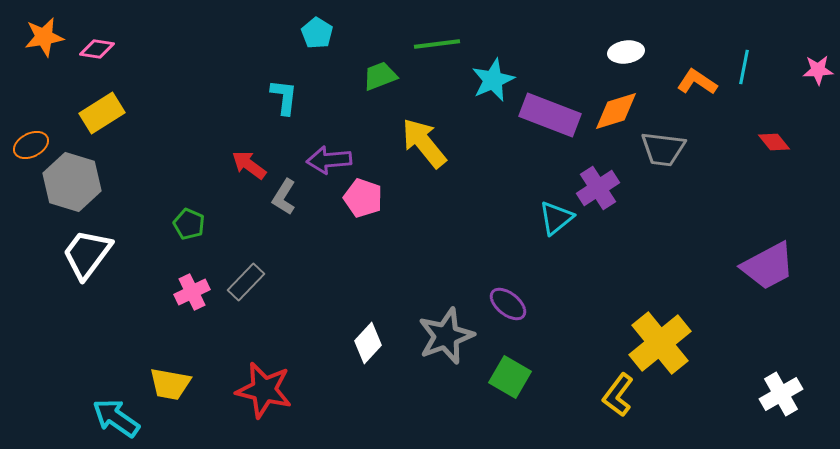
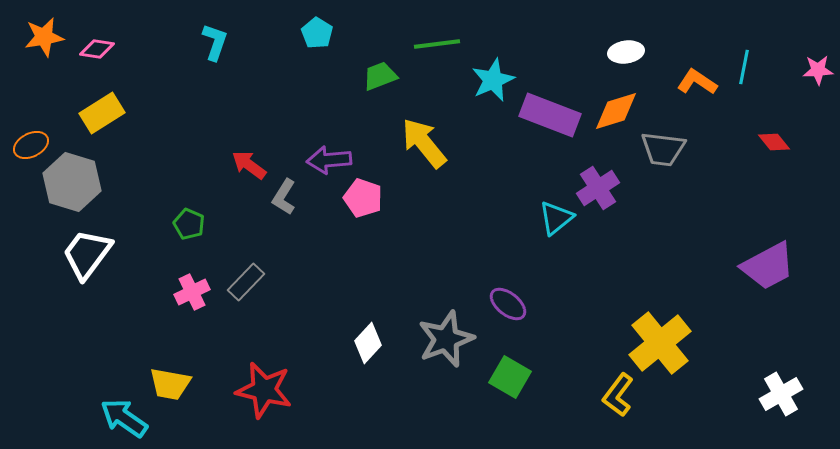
cyan L-shape: moved 69 px left, 55 px up; rotated 12 degrees clockwise
gray star: moved 3 px down
cyan arrow: moved 8 px right
